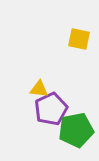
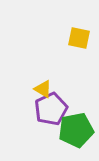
yellow square: moved 1 px up
yellow triangle: moved 4 px right; rotated 24 degrees clockwise
